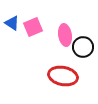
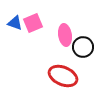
blue triangle: moved 3 px right; rotated 14 degrees counterclockwise
pink square: moved 4 px up
red ellipse: rotated 12 degrees clockwise
